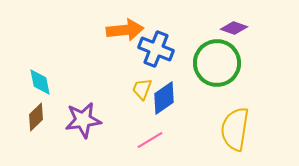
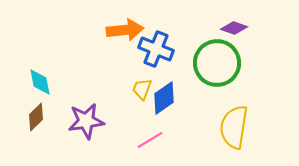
purple star: moved 3 px right, 1 px down
yellow semicircle: moved 1 px left, 2 px up
